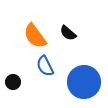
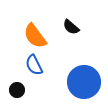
black semicircle: moved 3 px right, 6 px up
blue semicircle: moved 11 px left, 1 px up
black circle: moved 4 px right, 8 px down
